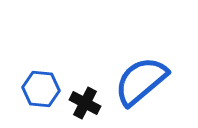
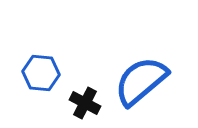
blue hexagon: moved 16 px up
